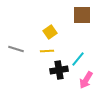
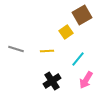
brown square: rotated 30 degrees counterclockwise
yellow square: moved 16 px right
black cross: moved 7 px left, 11 px down; rotated 24 degrees counterclockwise
